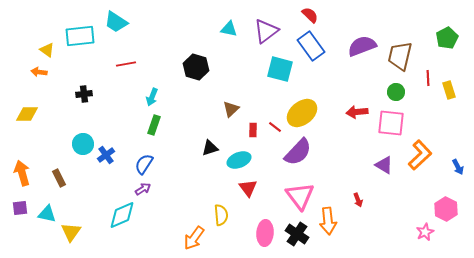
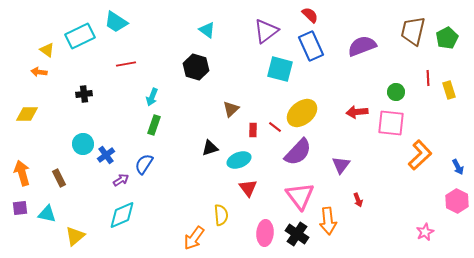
cyan triangle at (229, 29): moved 22 px left, 1 px down; rotated 24 degrees clockwise
cyan rectangle at (80, 36): rotated 20 degrees counterclockwise
blue rectangle at (311, 46): rotated 12 degrees clockwise
brown trapezoid at (400, 56): moved 13 px right, 25 px up
purple triangle at (384, 165): moved 43 px left; rotated 36 degrees clockwise
purple arrow at (143, 189): moved 22 px left, 9 px up
pink hexagon at (446, 209): moved 11 px right, 8 px up
yellow triangle at (71, 232): moved 4 px right, 4 px down; rotated 15 degrees clockwise
